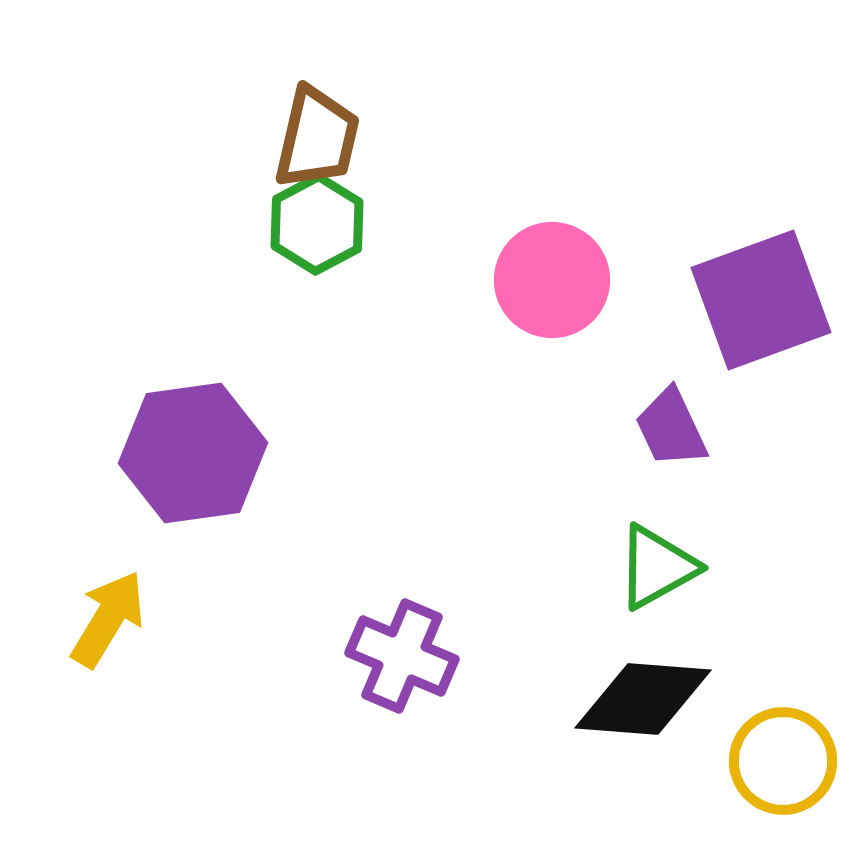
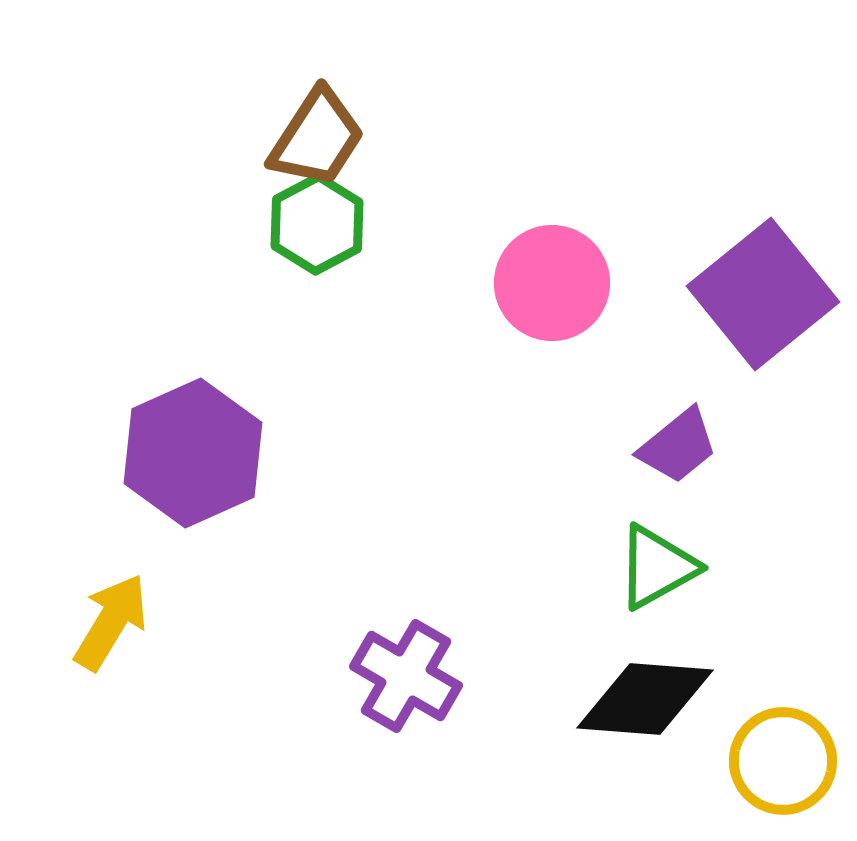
brown trapezoid: rotated 20 degrees clockwise
pink circle: moved 3 px down
purple square: moved 2 px right, 6 px up; rotated 19 degrees counterclockwise
purple trapezoid: moved 7 px right, 18 px down; rotated 104 degrees counterclockwise
purple hexagon: rotated 16 degrees counterclockwise
yellow arrow: moved 3 px right, 3 px down
purple cross: moved 4 px right, 20 px down; rotated 7 degrees clockwise
black diamond: moved 2 px right
